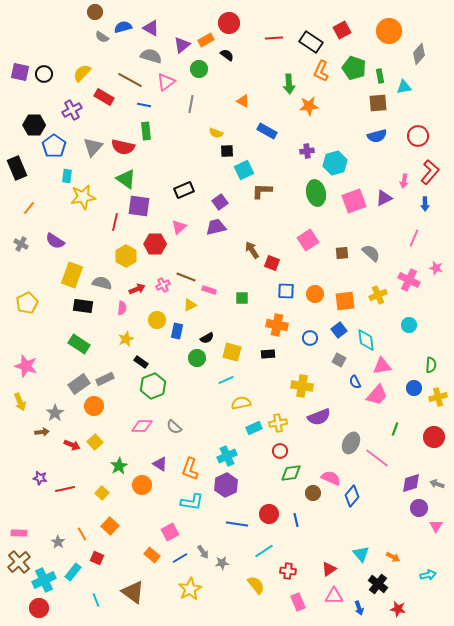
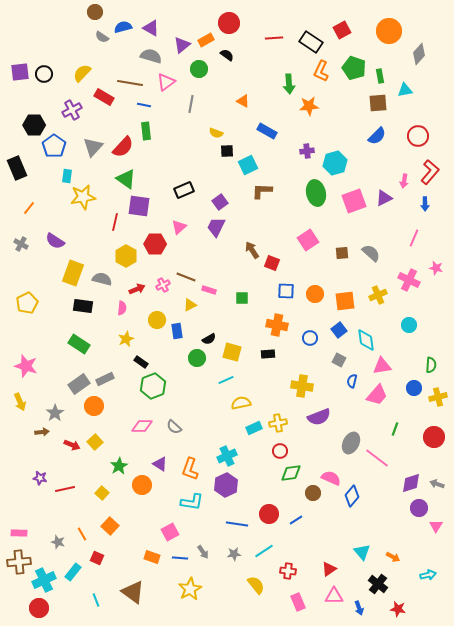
purple square at (20, 72): rotated 18 degrees counterclockwise
brown line at (130, 80): moved 3 px down; rotated 20 degrees counterclockwise
cyan triangle at (404, 87): moved 1 px right, 3 px down
blue semicircle at (377, 136): rotated 30 degrees counterclockwise
red semicircle at (123, 147): rotated 60 degrees counterclockwise
cyan square at (244, 170): moved 4 px right, 5 px up
purple trapezoid at (216, 227): rotated 50 degrees counterclockwise
yellow rectangle at (72, 275): moved 1 px right, 2 px up
gray semicircle at (102, 283): moved 4 px up
blue rectangle at (177, 331): rotated 21 degrees counterclockwise
black semicircle at (207, 338): moved 2 px right, 1 px down
blue semicircle at (355, 382): moved 3 px left, 1 px up; rotated 40 degrees clockwise
blue line at (296, 520): rotated 72 degrees clockwise
gray star at (58, 542): rotated 16 degrees counterclockwise
cyan triangle at (361, 554): moved 1 px right, 2 px up
orange rectangle at (152, 555): moved 2 px down; rotated 21 degrees counterclockwise
blue line at (180, 558): rotated 35 degrees clockwise
brown cross at (19, 562): rotated 35 degrees clockwise
gray star at (222, 563): moved 12 px right, 9 px up
